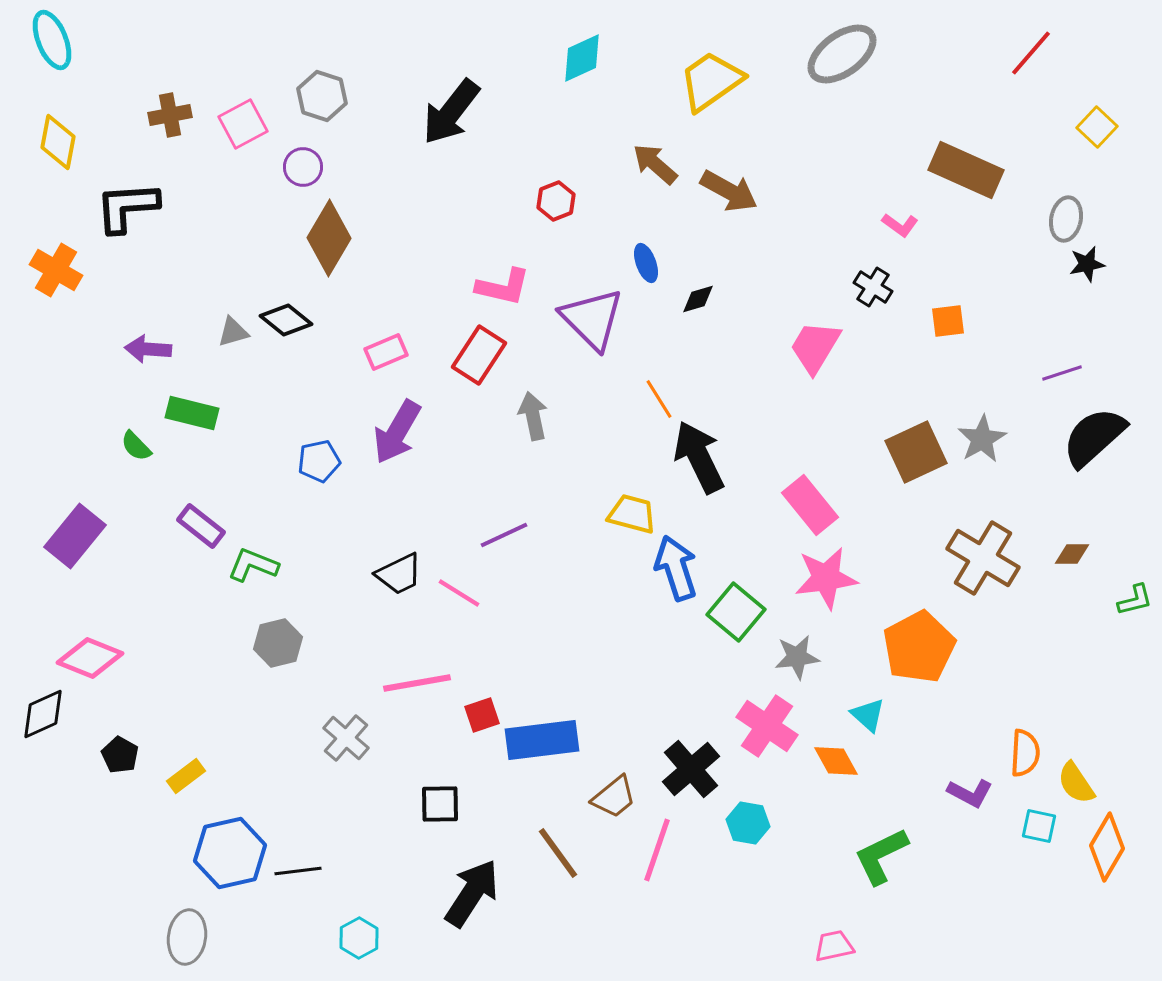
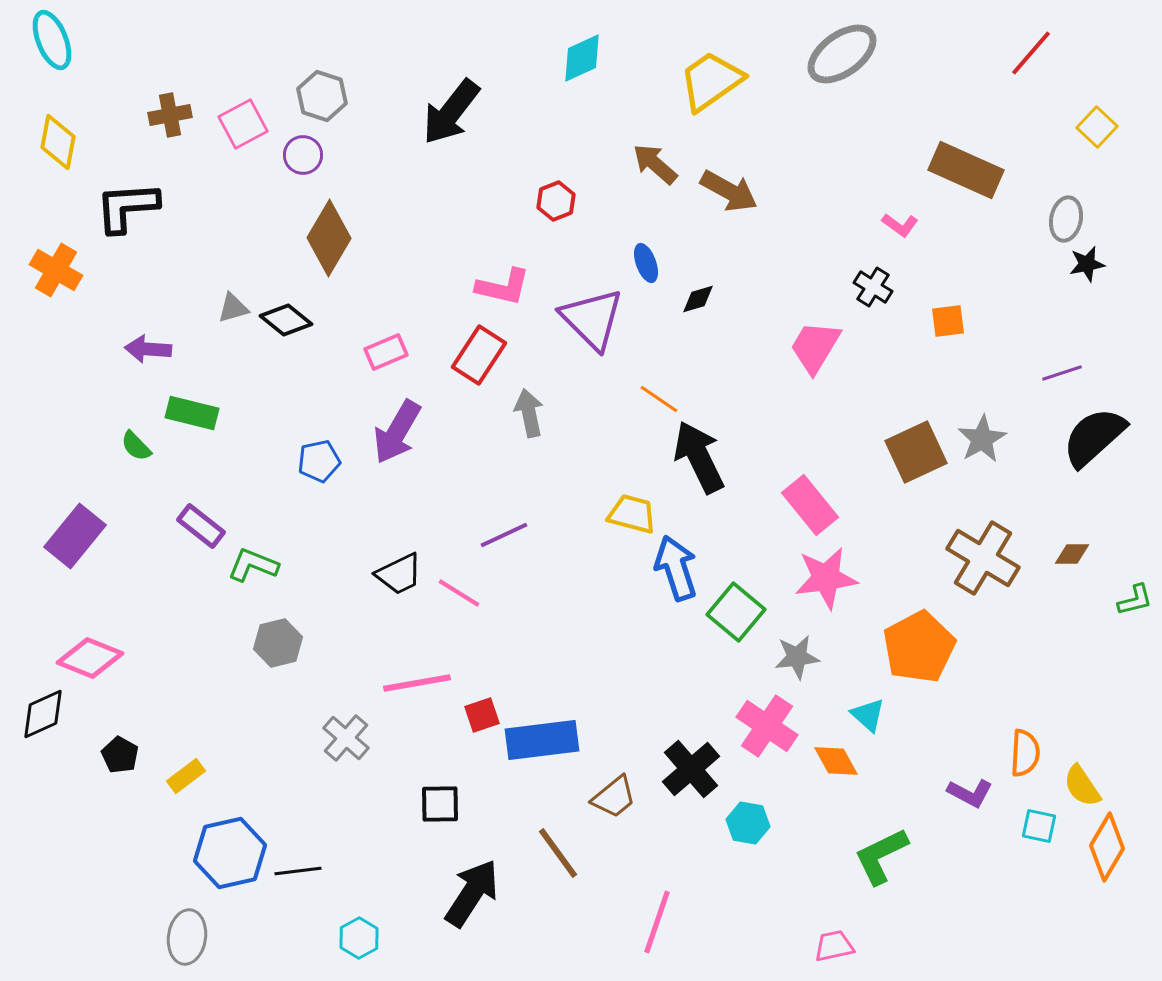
purple circle at (303, 167): moved 12 px up
gray triangle at (233, 332): moved 24 px up
orange line at (659, 399): rotated 24 degrees counterclockwise
gray arrow at (533, 416): moved 4 px left, 3 px up
yellow semicircle at (1076, 783): moved 6 px right, 3 px down
pink line at (657, 850): moved 72 px down
